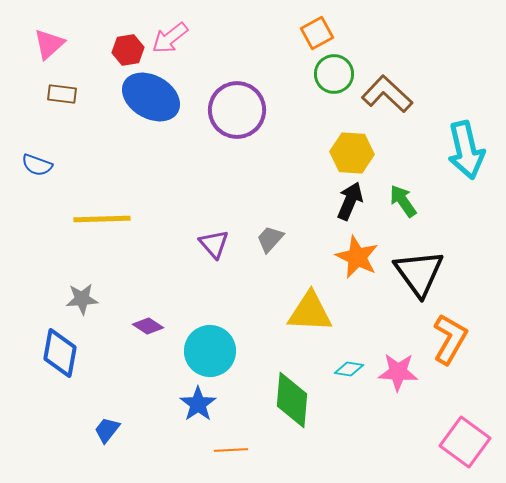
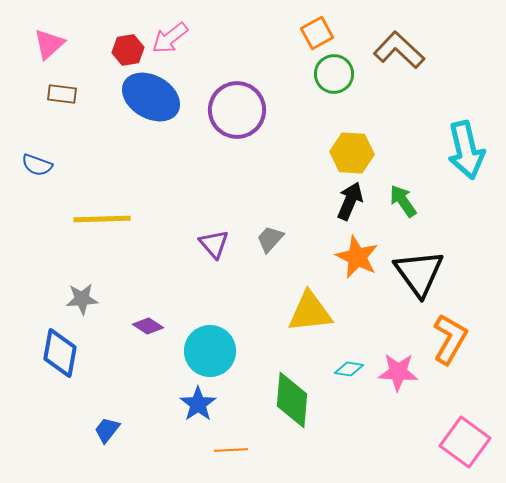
brown L-shape: moved 12 px right, 44 px up
yellow triangle: rotated 9 degrees counterclockwise
